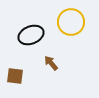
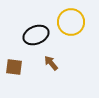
black ellipse: moved 5 px right
brown square: moved 1 px left, 9 px up
